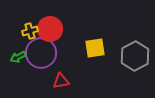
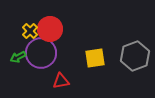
yellow cross: rotated 28 degrees counterclockwise
yellow square: moved 10 px down
gray hexagon: rotated 8 degrees clockwise
